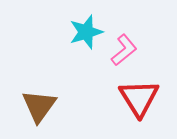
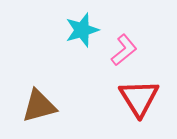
cyan star: moved 4 px left, 2 px up
brown triangle: rotated 39 degrees clockwise
